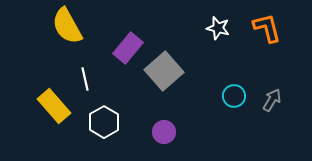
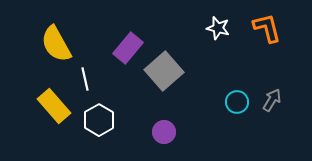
yellow semicircle: moved 11 px left, 18 px down
cyan circle: moved 3 px right, 6 px down
white hexagon: moved 5 px left, 2 px up
